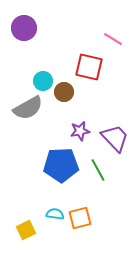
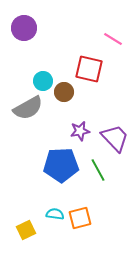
red square: moved 2 px down
